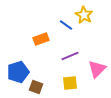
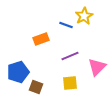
yellow star: moved 1 px down; rotated 12 degrees clockwise
blue line: rotated 16 degrees counterclockwise
pink triangle: moved 2 px up
